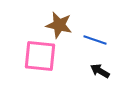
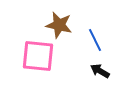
blue line: rotated 45 degrees clockwise
pink square: moved 2 px left
